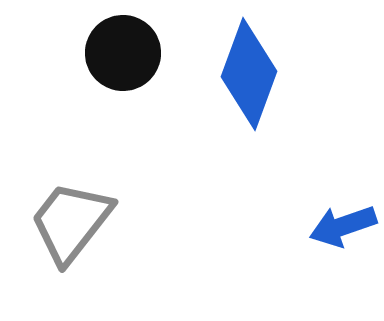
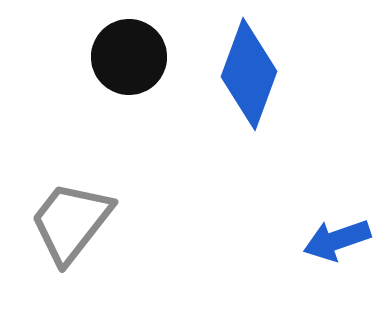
black circle: moved 6 px right, 4 px down
blue arrow: moved 6 px left, 14 px down
